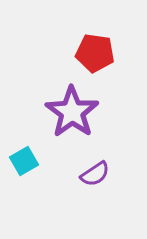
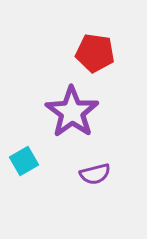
purple semicircle: rotated 20 degrees clockwise
